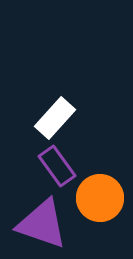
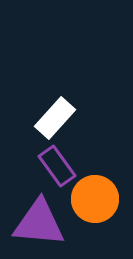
orange circle: moved 5 px left, 1 px down
purple triangle: moved 3 px left, 1 px up; rotated 14 degrees counterclockwise
